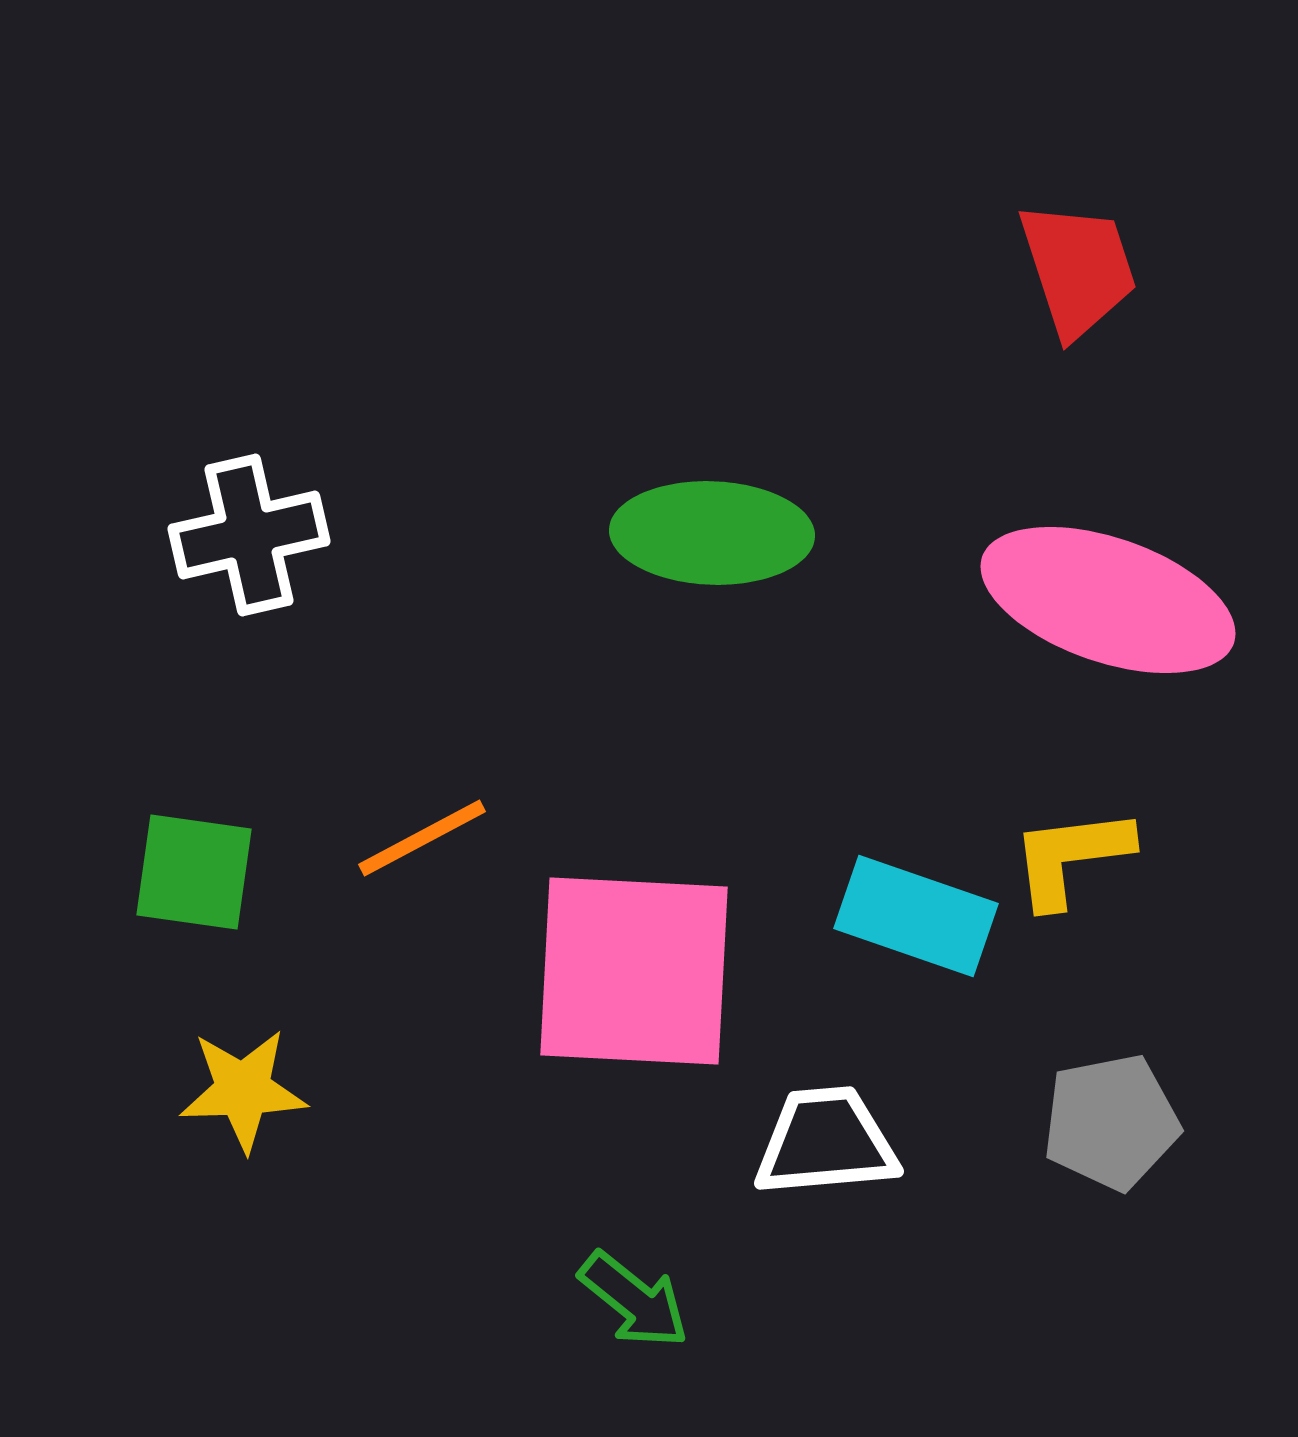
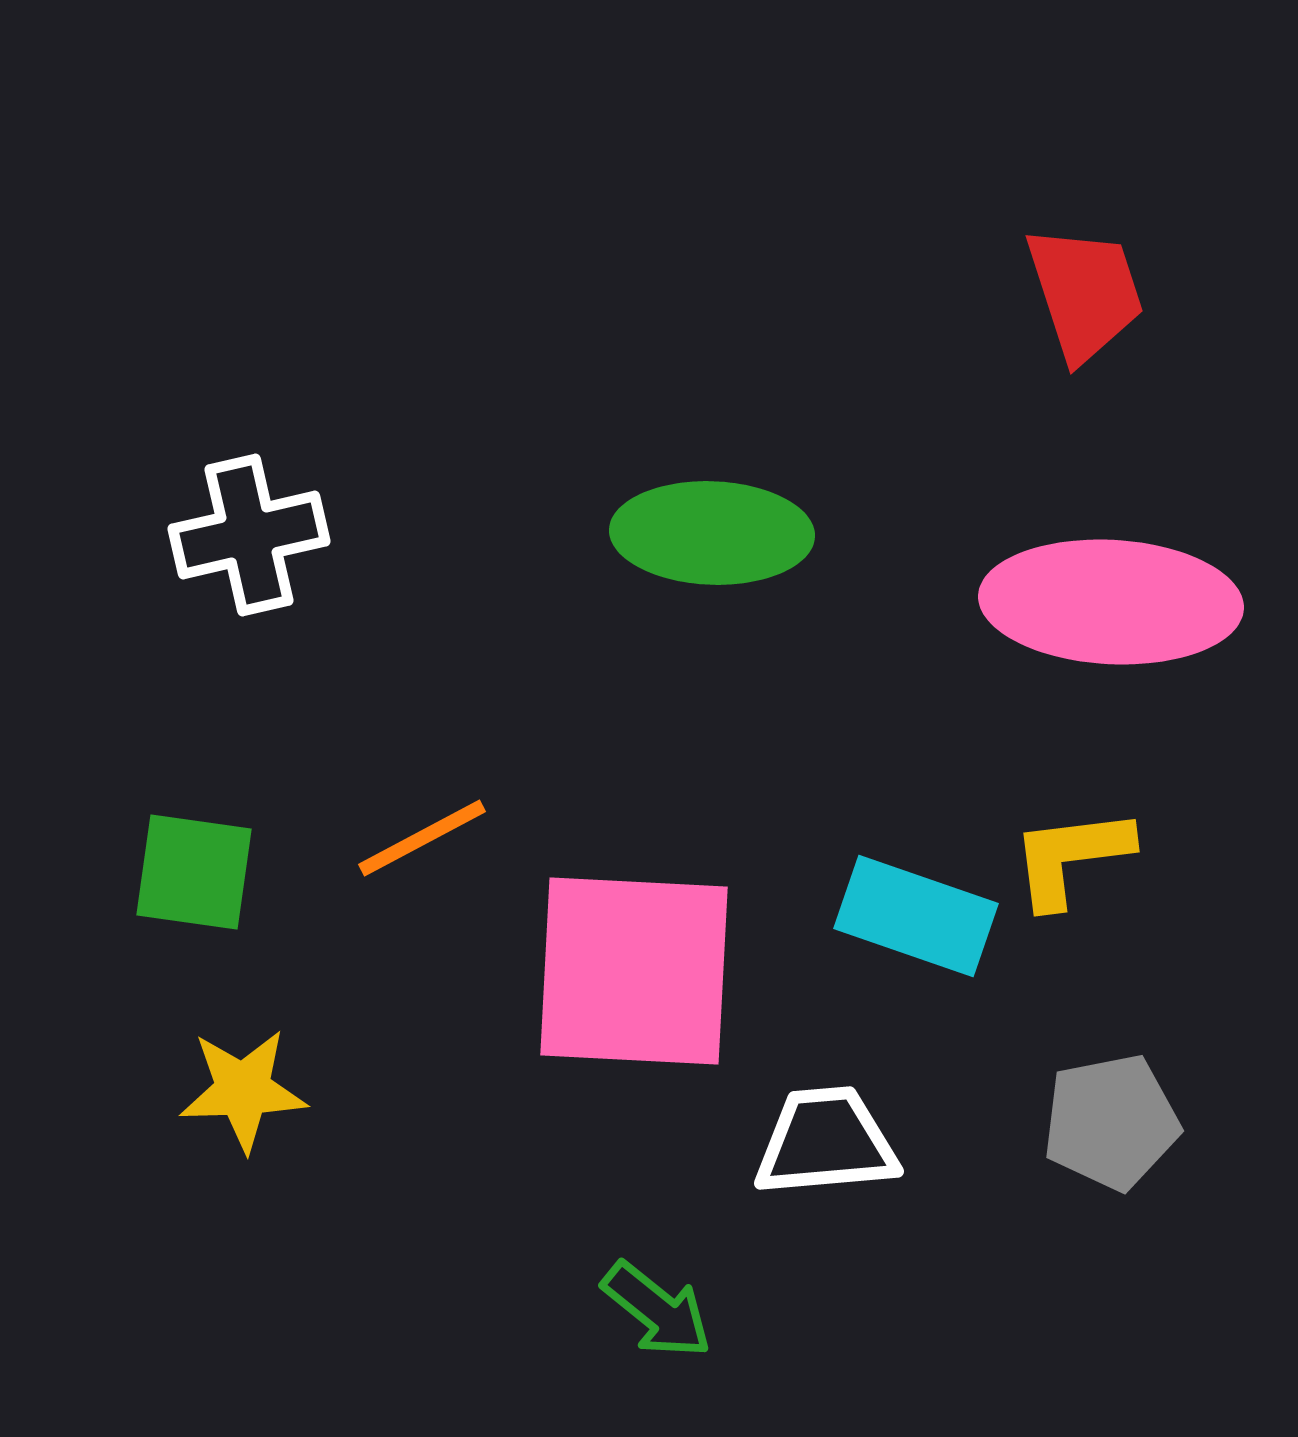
red trapezoid: moved 7 px right, 24 px down
pink ellipse: moved 3 px right, 2 px down; rotated 16 degrees counterclockwise
green arrow: moved 23 px right, 10 px down
